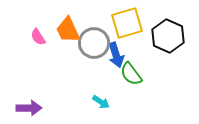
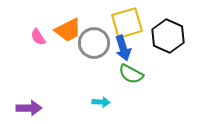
orange trapezoid: rotated 92 degrees counterclockwise
blue arrow: moved 7 px right, 7 px up
green semicircle: rotated 25 degrees counterclockwise
cyan arrow: rotated 30 degrees counterclockwise
